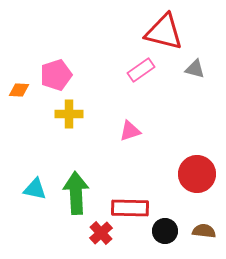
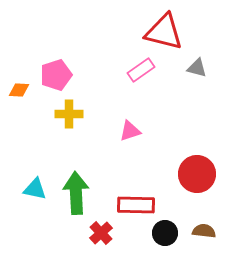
gray triangle: moved 2 px right, 1 px up
red rectangle: moved 6 px right, 3 px up
black circle: moved 2 px down
